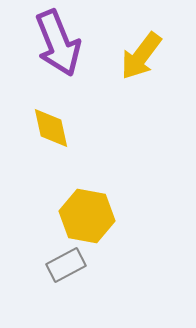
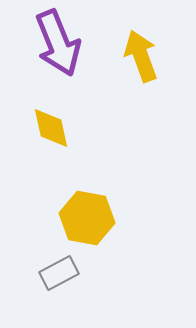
yellow arrow: rotated 123 degrees clockwise
yellow hexagon: moved 2 px down
gray rectangle: moved 7 px left, 8 px down
